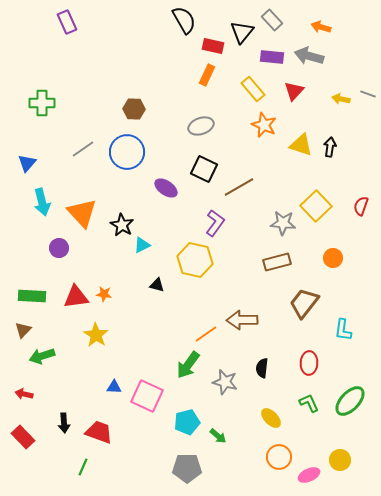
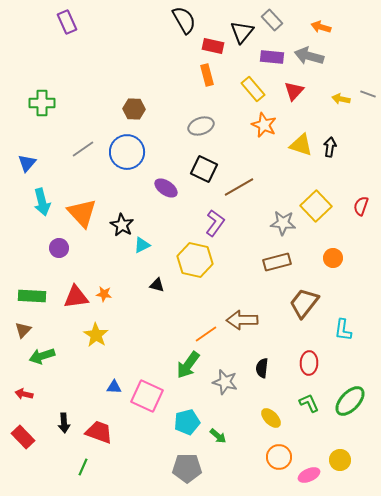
orange rectangle at (207, 75): rotated 40 degrees counterclockwise
